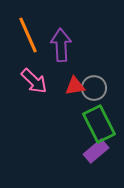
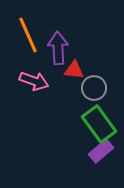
purple arrow: moved 3 px left, 3 px down
pink arrow: rotated 24 degrees counterclockwise
red triangle: moved 1 px left, 16 px up; rotated 15 degrees clockwise
green rectangle: rotated 9 degrees counterclockwise
purple rectangle: moved 5 px right
